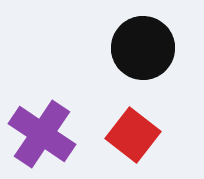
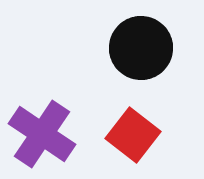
black circle: moved 2 px left
